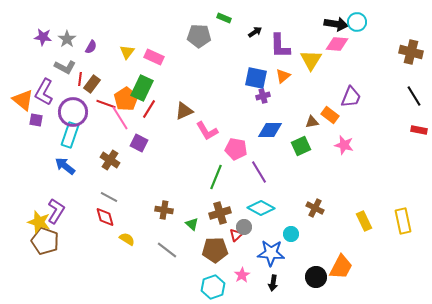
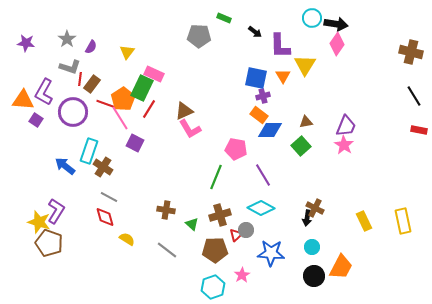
cyan circle at (357, 22): moved 45 px left, 4 px up
black arrow at (255, 32): rotated 72 degrees clockwise
purple star at (43, 37): moved 17 px left, 6 px down
pink diamond at (337, 44): rotated 60 degrees counterclockwise
pink rectangle at (154, 57): moved 17 px down
yellow triangle at (311, 60): moved 6 px left, 5 px down
gray L-shape at (65, 67): moved 5 px right; rotated 10 degrees counterclockwise
orange triangle at (283, 76): rotated 21 degrees counterclockwise
purple trapezoid at (351, 97): moved 5 px left, 29 px down
orange pentagon at (126, 99): moved 3 px left
orange triangle at (23, 100): rotated 35 degrees counterclockwise
orange rectangle at (330, 115): moved 71 px left
purple square at (36, 120): rotated 24 degrees clockwise
brown triangle at (312, 122): moved 6 px left
pink L-shape at (207, 131): moved 17 px left, 2 px up
cyan rectangle at (70, 135): moved 19 px right, 16 px down
purple square at (139, 143): moved 4 px left
pink star at (344, 145): rotated 18 degrees clockwise
green square at (301, 146): rotated 18 degrees counterclockwise
brown cross at (110, 160): moved 7 px left, 7 px down
purple line at (259, 172): moved 4 px right, 3 px down
brown cross at (164, 210): moved 2 px right
brown cross at (220, 213): moved 2 px down
gray circle at (244, 227): moved 2 px right, 3 px down
cyan circle at (291, 234): moved 21 px right, 13 px down
brown pentagon at (45, 241): moved 4 px right, 2 px down
black circle at (316, 277): moved 2 px left, 1 px up
black arrow at (273, 283): moved 34 px right, 65 px up
